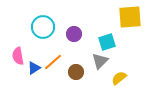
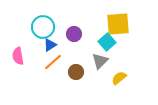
yellow square: moved 12 px left, 7 px down
cyan square: rotated 24 degrees counterclockwise
blue triangle: moved 16 px right, 23 px up
